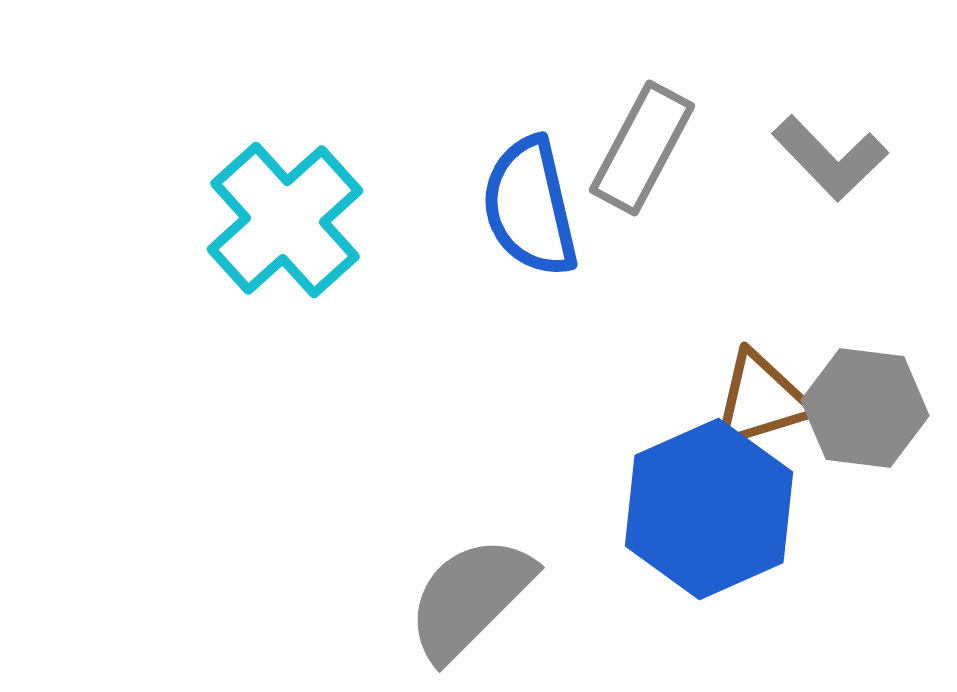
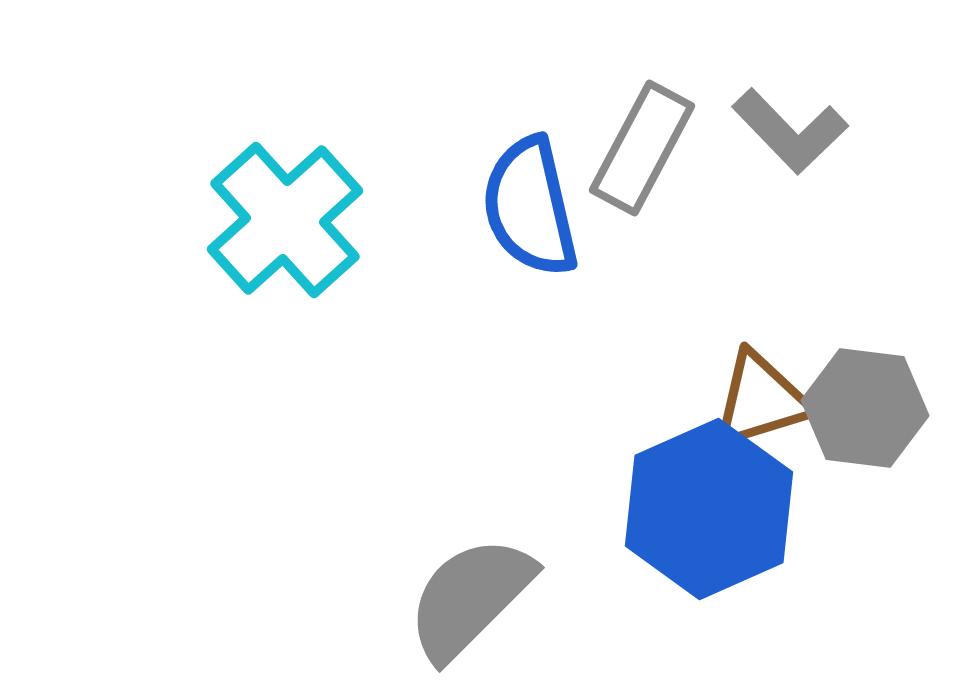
gray L-shape: moved 40 px left, 27 px up
